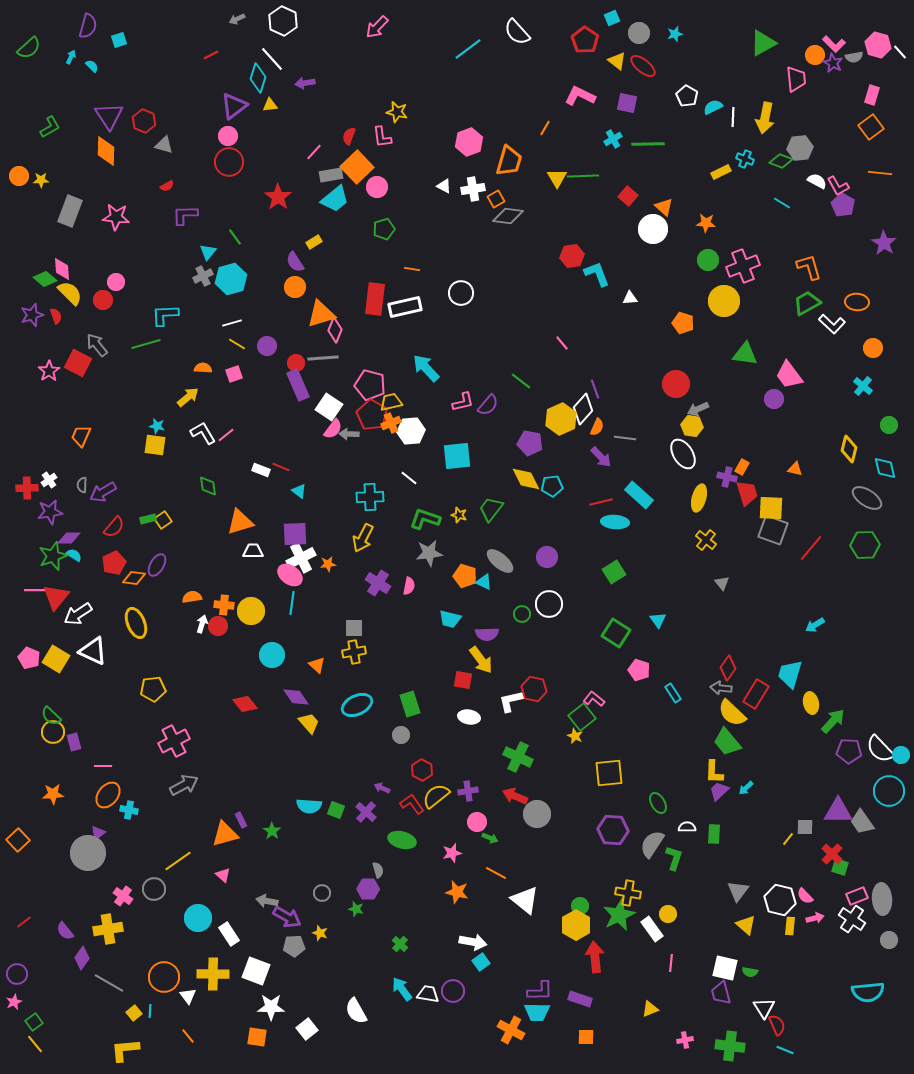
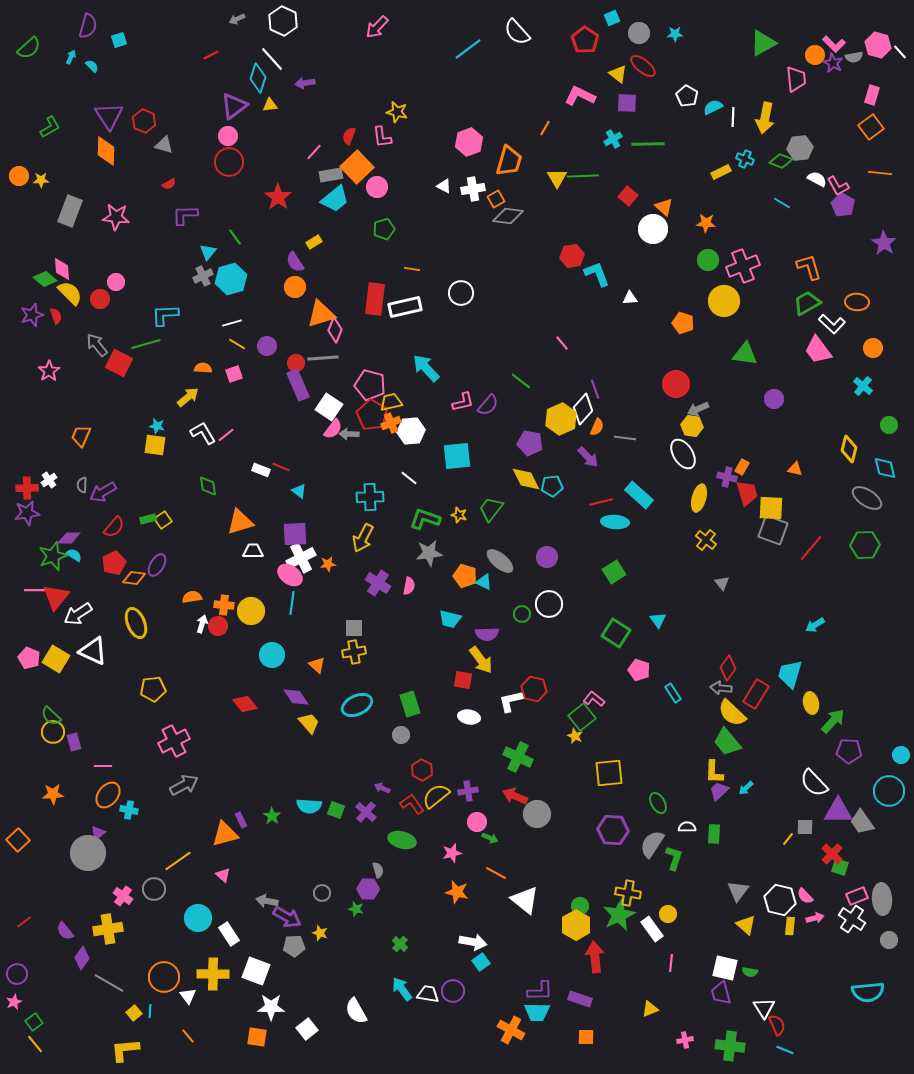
cyan star at (675, 34): rotated 14 degrees clockwise
yellow triangle at (617, 61): moved 1 px right, 13 px down
purple square at (627, 103): rotated 10 degrees counterclockwise
white semicircle at (817, 181): moved 2 px up
red semicircle at (167, 186): moved 2 px right, 2 px up
red circle at (103, 300): moved 3 px left, 1 px up
red square at (78, 363): moved 41 px right
pink trapezoid at (789, 375): moved 29 px right, 25 px up
purple arrow at (601, 457): moved 13 px left
purple star at (50, 512): moved 23 px left, 1 px down
white semicircle at (880, 749): moved 66 px left, 34 px down
green star at (272, 831): moved 15 px up
